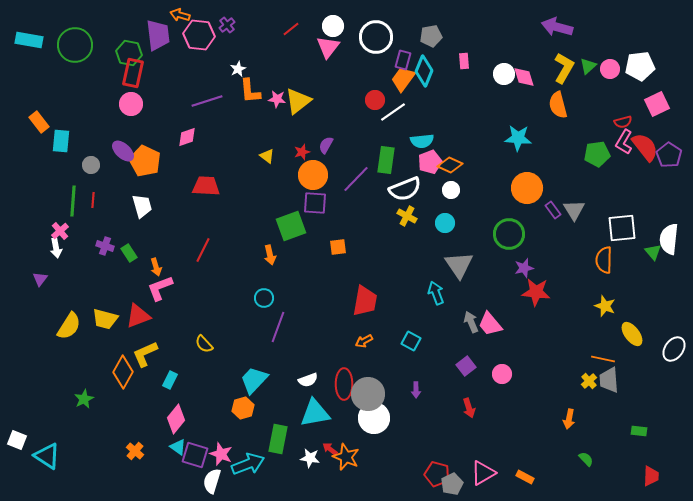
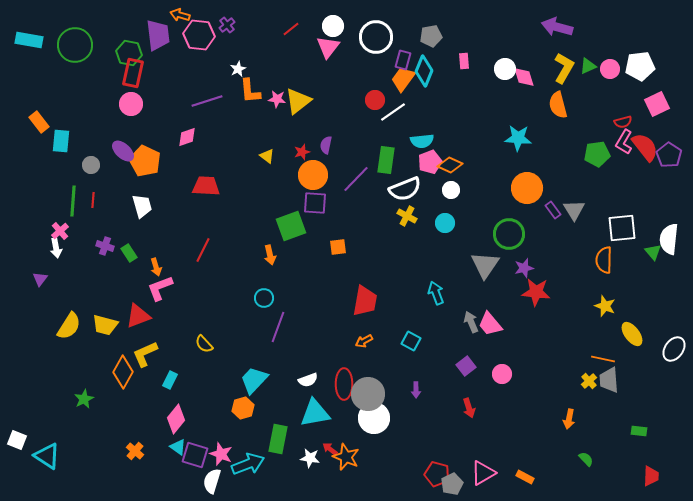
green triangle at (588, 66): rotated 18 degrees clockwise
white circle at (504, 74): moved 1 px right, 5 px up
purple semicircle at (326, 145): rotated 18 degrees counterclockwise
gray triangle at (459, 265): moved 26 px right; rotated 8 degrees clockwise
yellow trapezoid at (105, 319): moved 6 px down
